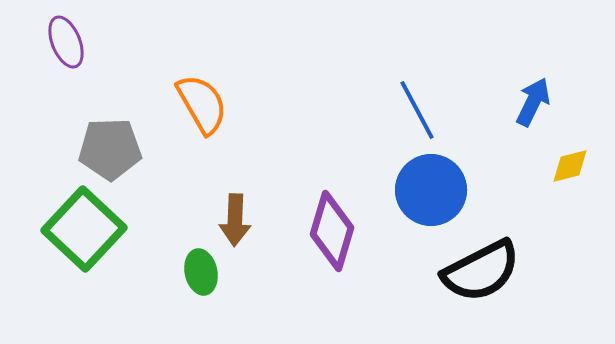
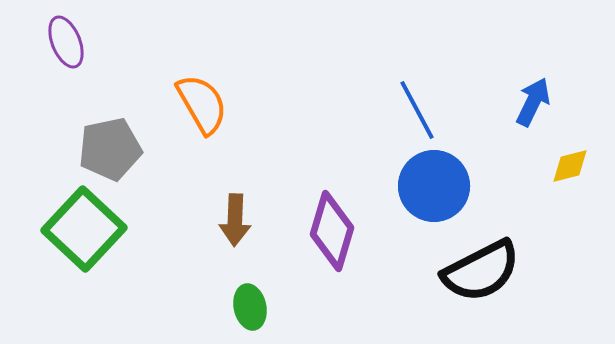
gray pentagon: rotated 10 degrees counterclockwise
blue circle: moved 3 px right, 4 px up
green ellipse: moved 49 px right, 35 px down
